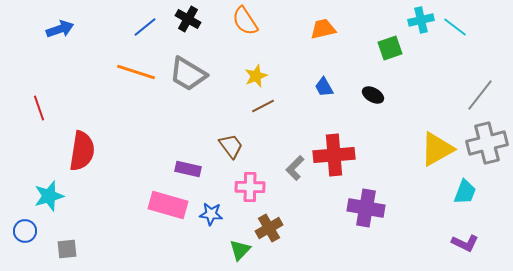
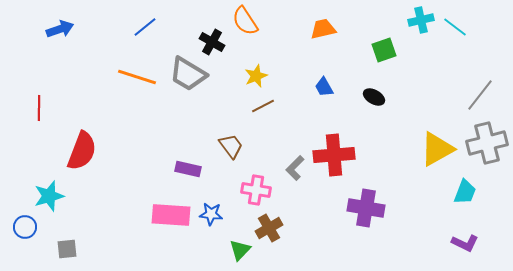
black cross: moved 24 px right, 23 px down
green square: moved 6 px left, 2 px down
orange line: moved 1 px right, 5 px down
black ellipse: moved 1 px right, 2 px down
red line: rotated 20 degrees clockwise
red semicircle: rotated 12 degrees clockwise
pink cross: moved 6 px right, 3 px down; rotated 8 degrees clockwise
pink rectangle: moved 3 px right, 10 px down; rotated 12 degrees counterclockwise
blue circle: moved 4 px up
